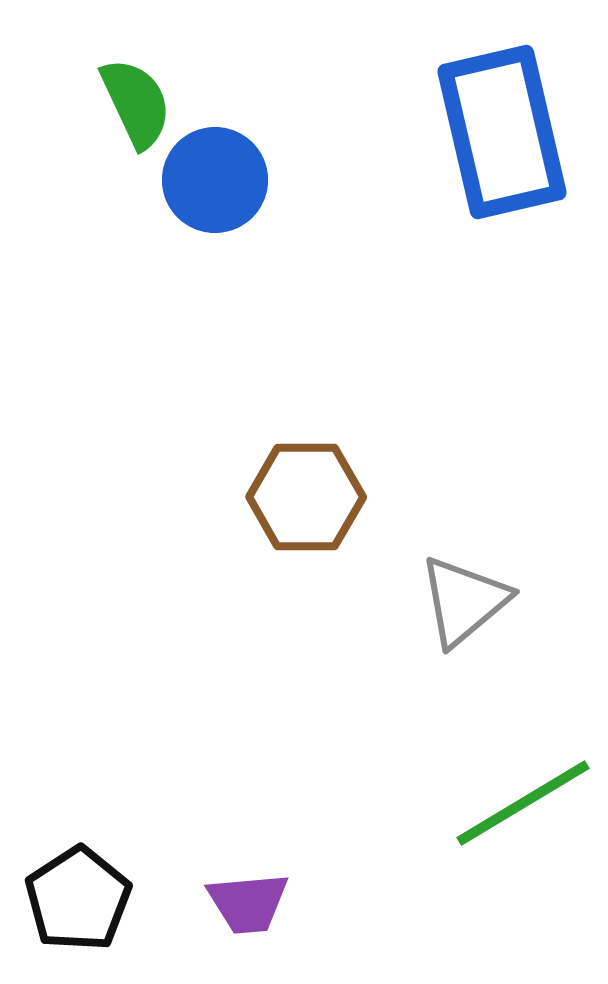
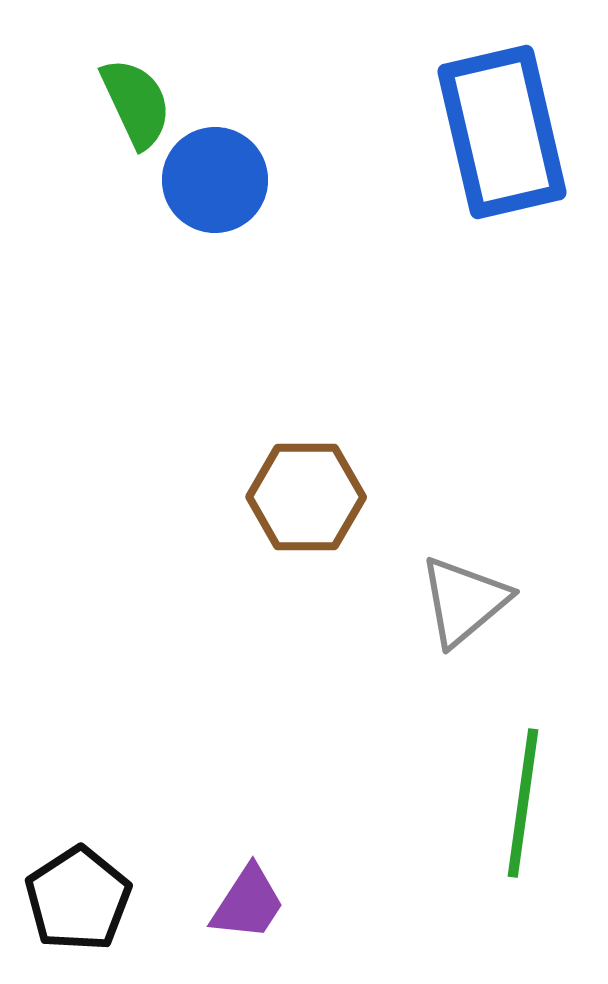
green line: rotated 51 degrees counterclockwise
purple trapezoid: rotated 52 degrees counterclockwise
